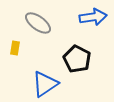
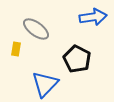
gray ellipse: moved 2 px left, 6 px down
yellow rectangle: moved 1 px right, 1 px down
blue triangle: rotated 12 degrees counterclockwise
